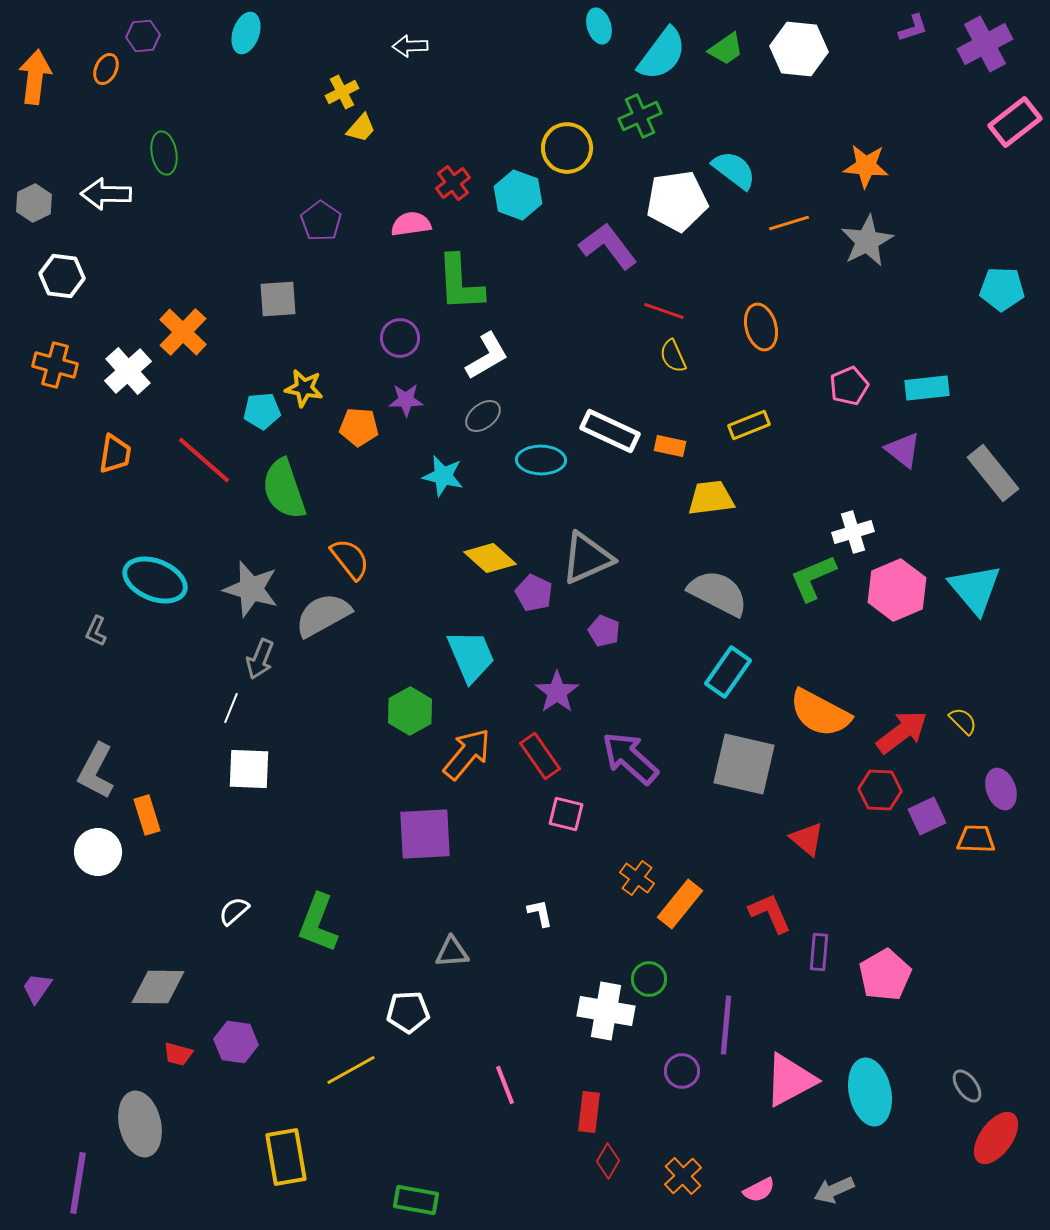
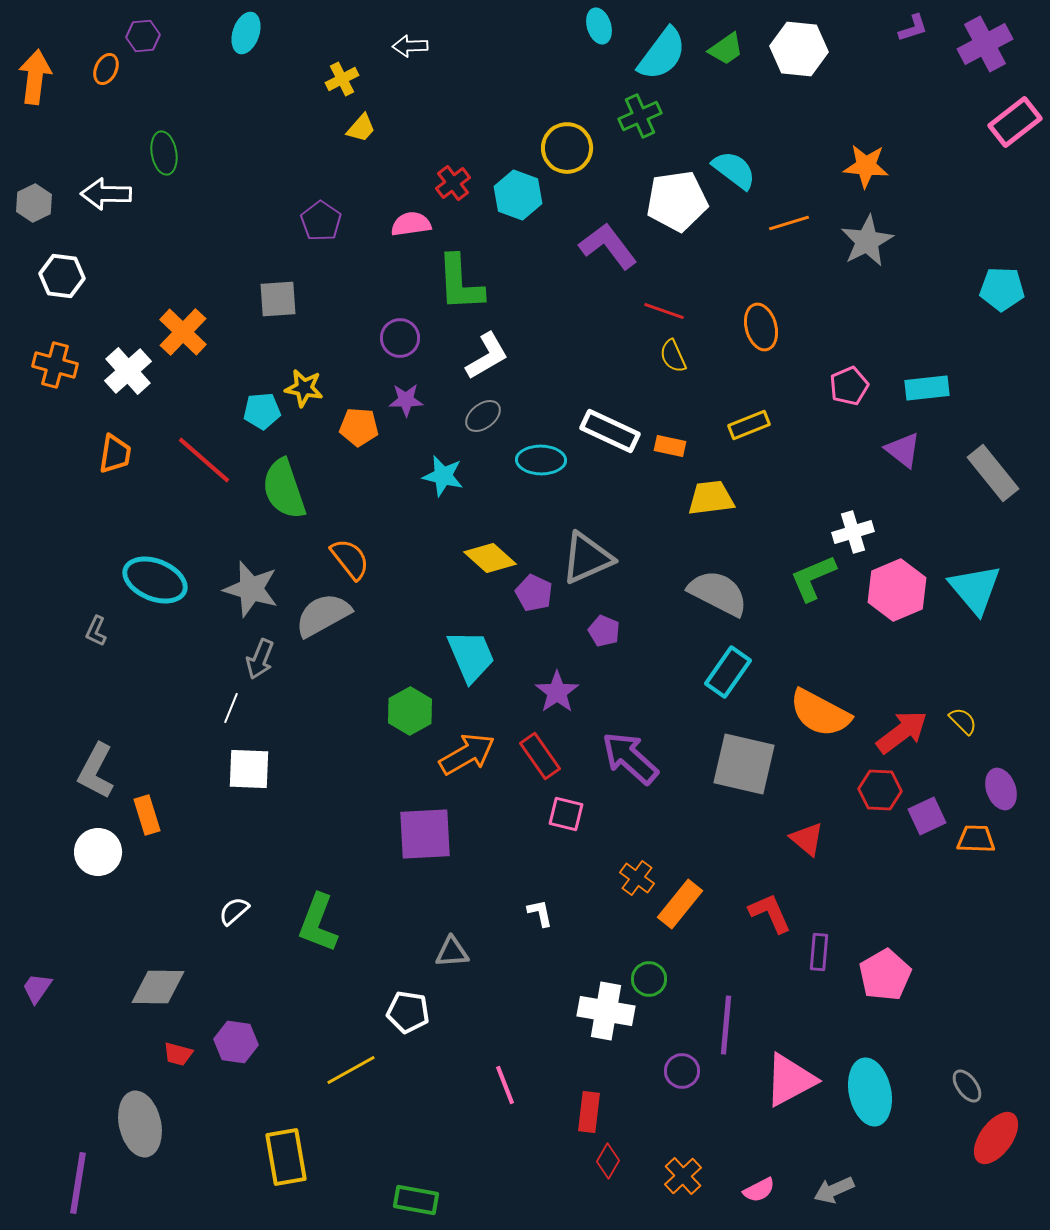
yellow cross at (342, 92): moved 13 px up
orange arrow at (467, 754): rotated 20 degrees clockwise
white pentagon at (408, 1012): rotated 12 degrees clockwise
